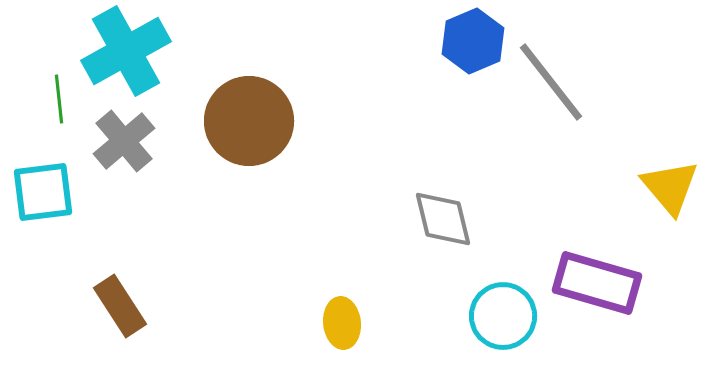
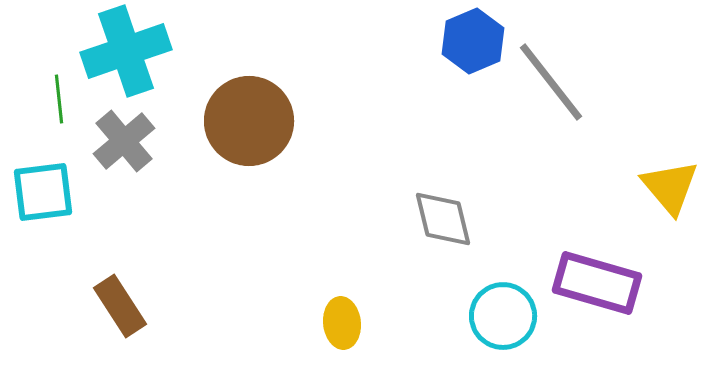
cyan cross: rotated 10 degrees clockwise
